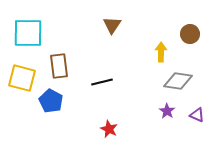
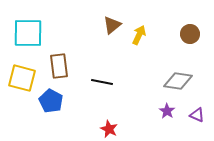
brown triangle: rotated 18 degrees clockwise
yellow arrow: moved 22 px left, 17 px up; rotated 24 degrees clockwise
black line: rotated 25 degrees clockwise
